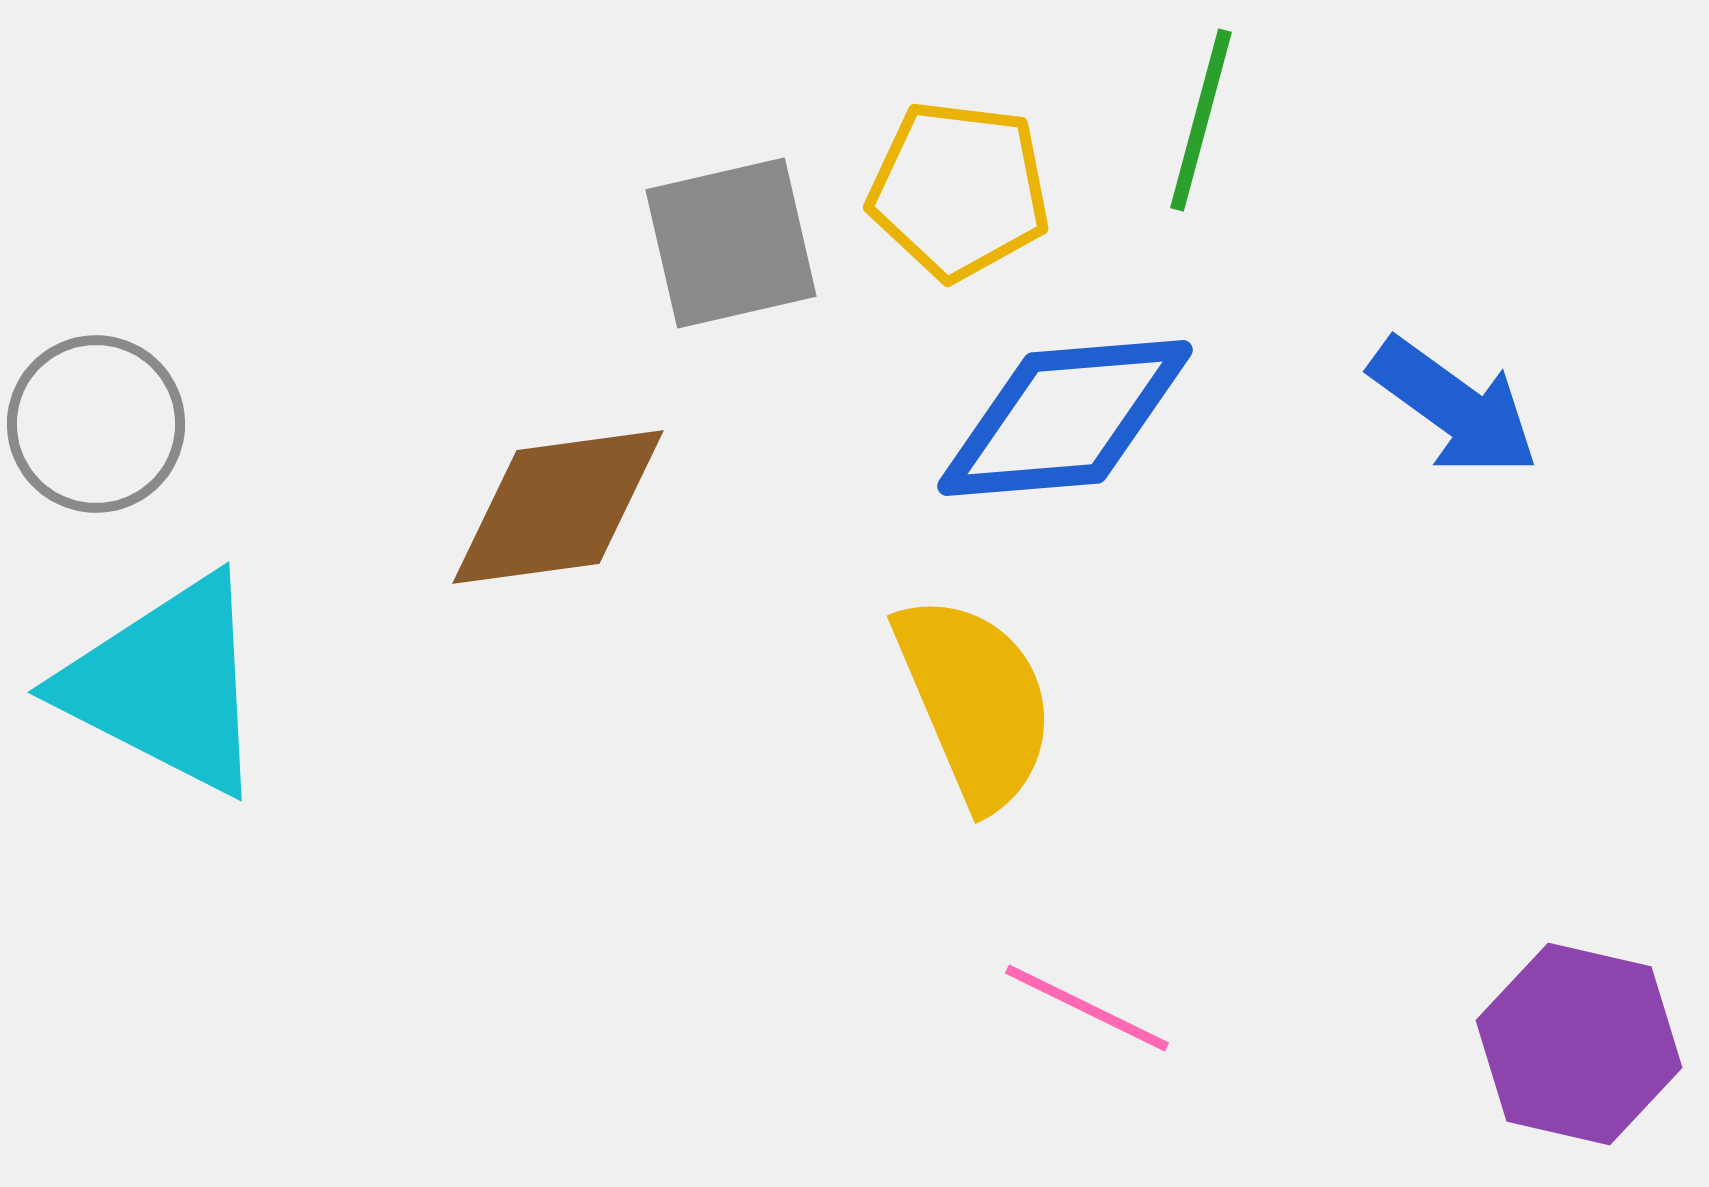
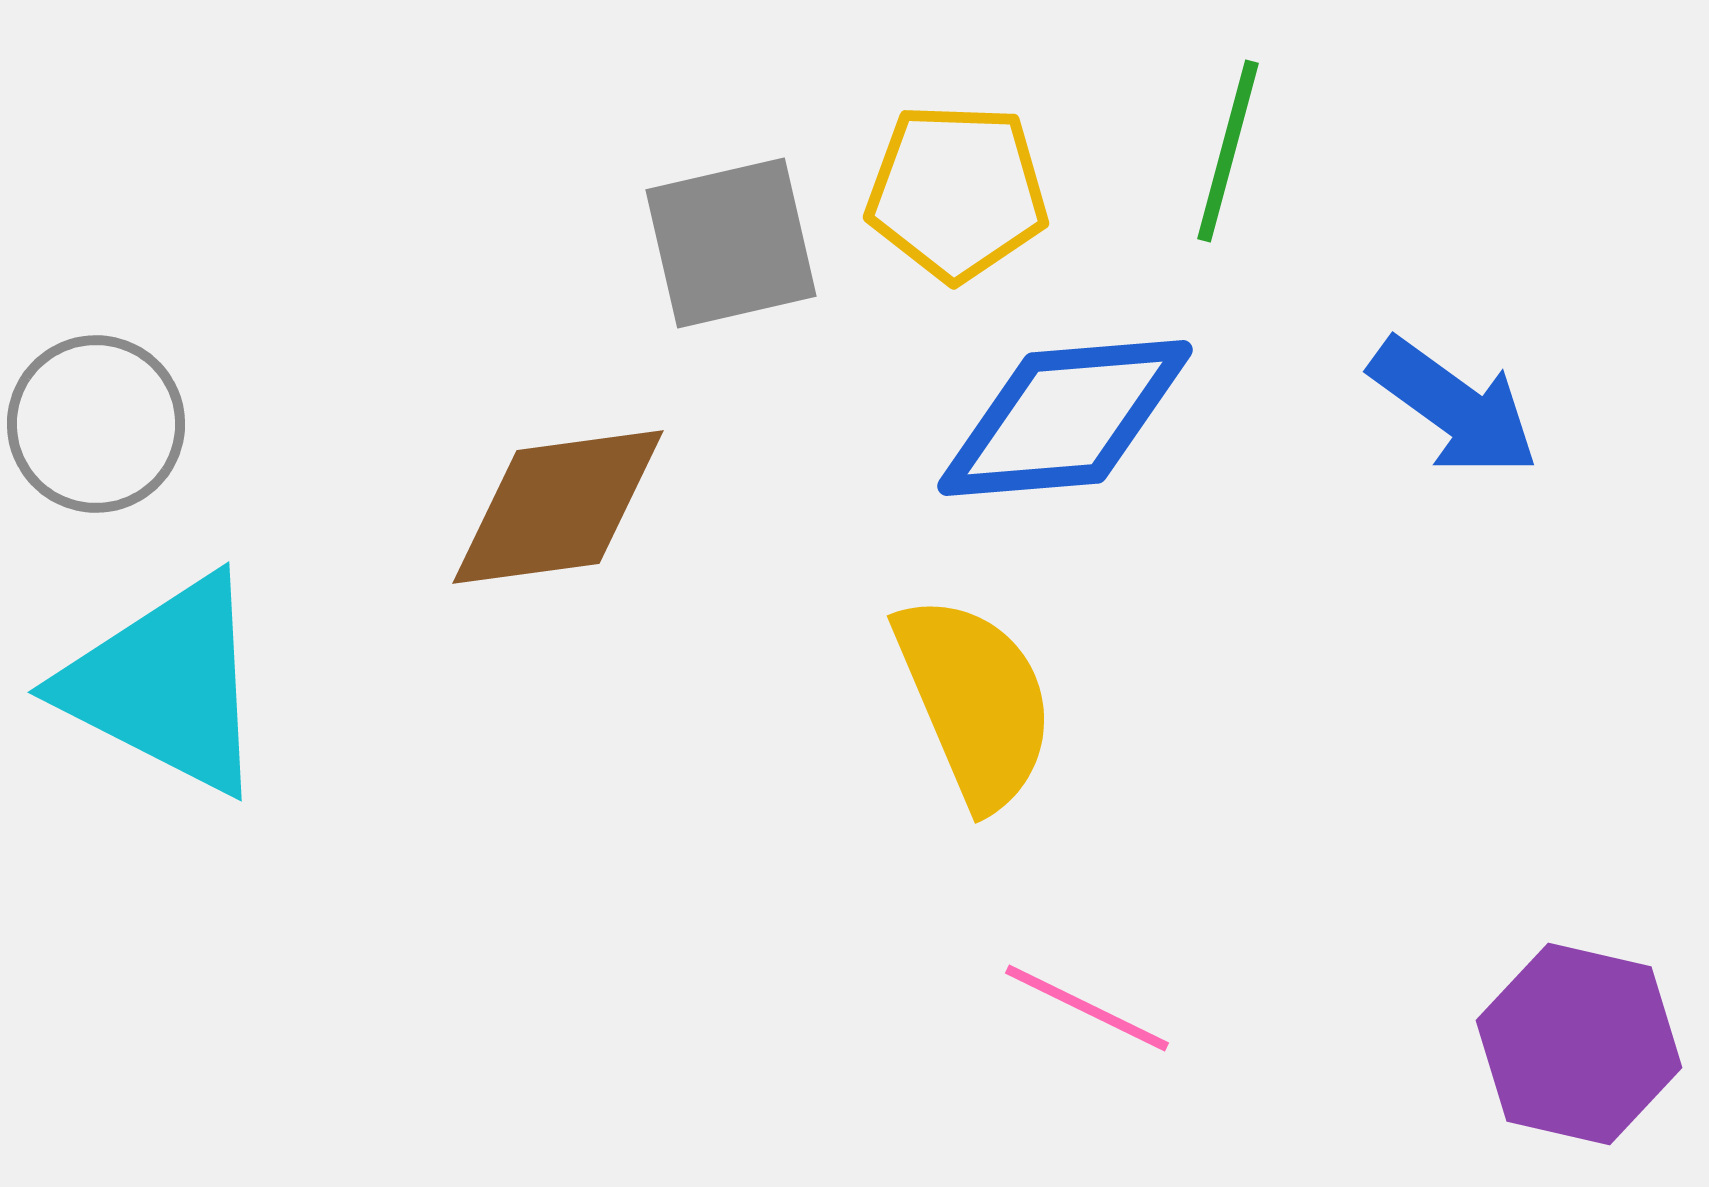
green line: moved 27 px right, 31 px down
yellow pentagon: moved 2 px left, 2 px down; rotated 5 degrees counterclockwise
